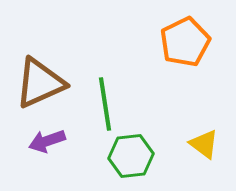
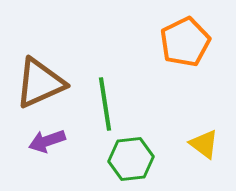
green hexagon: moved 3 px down
